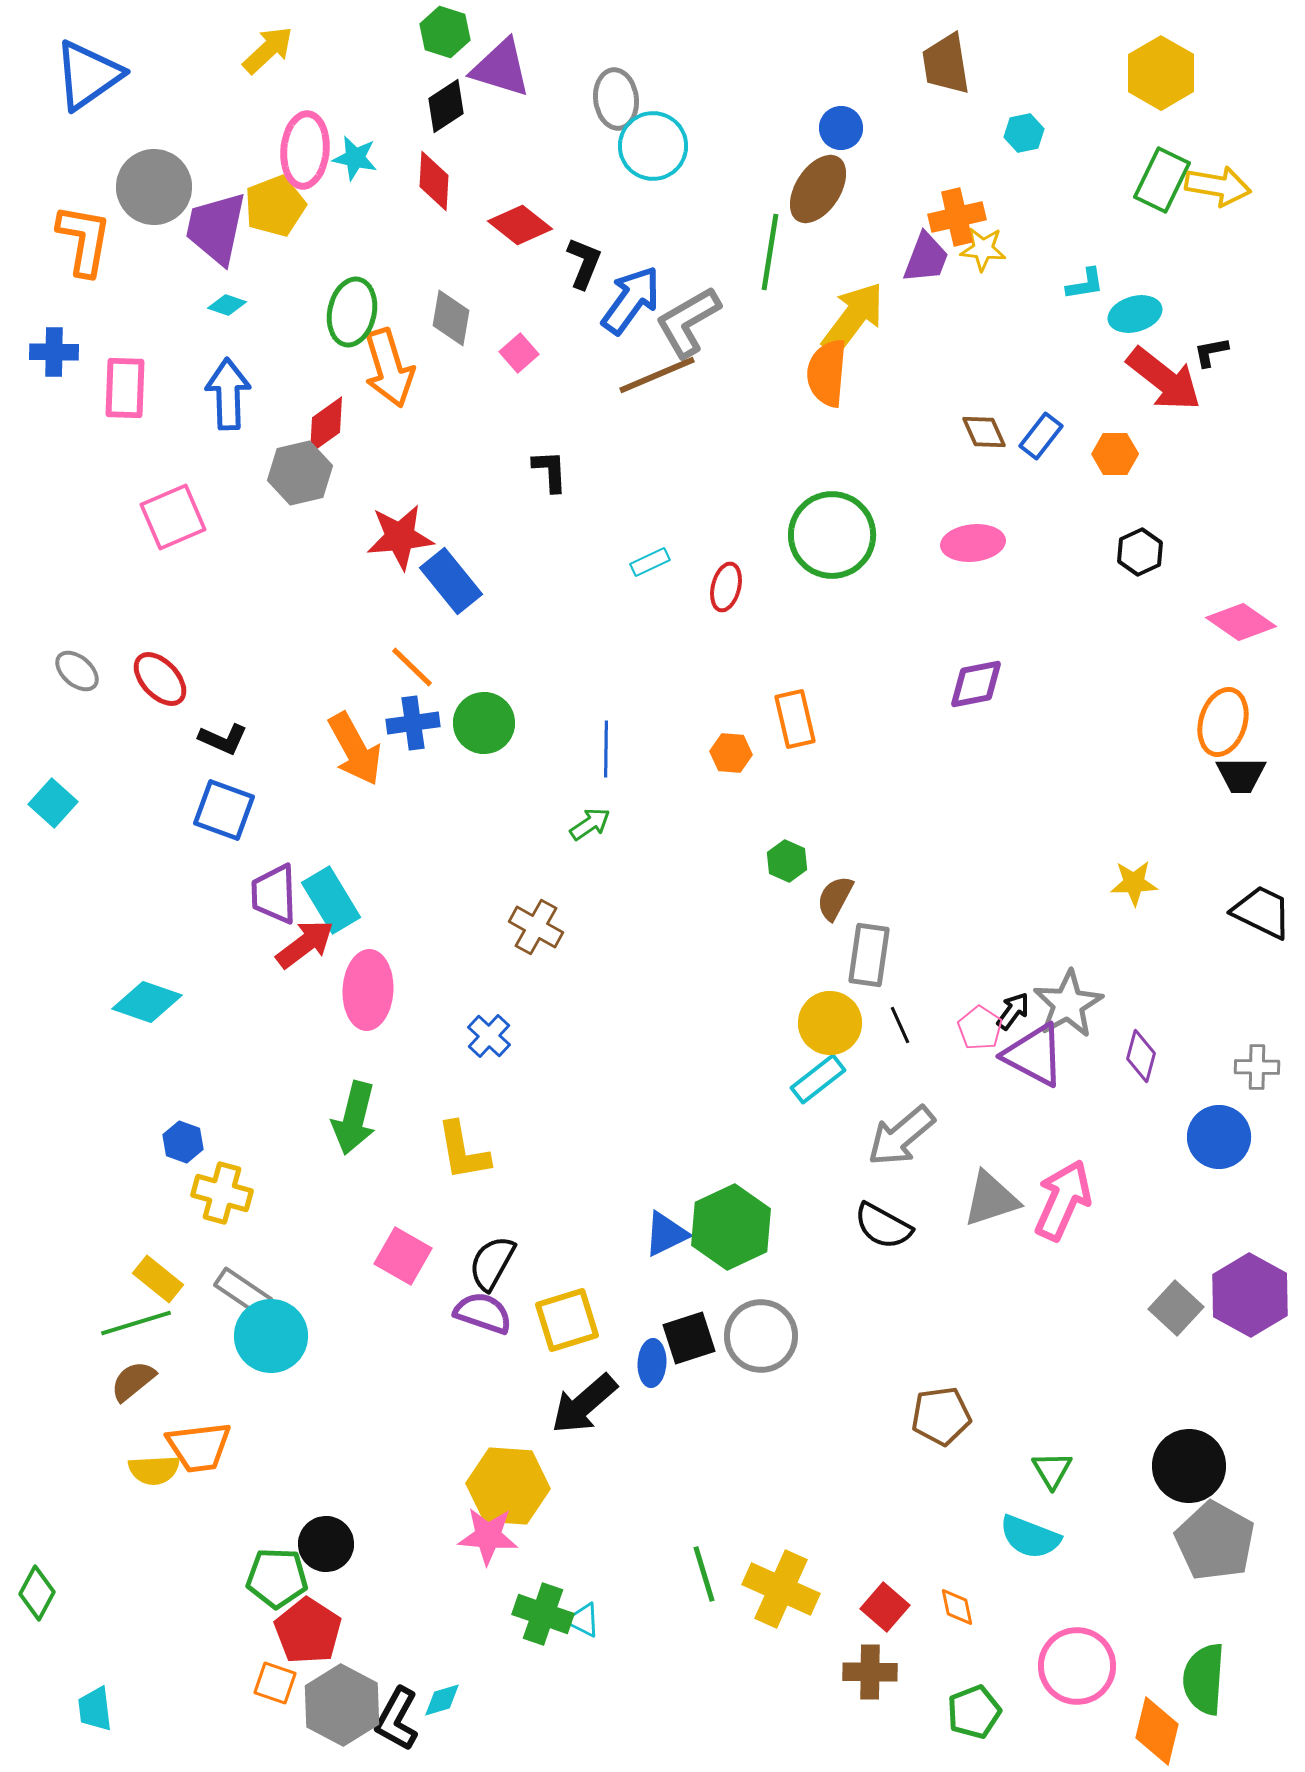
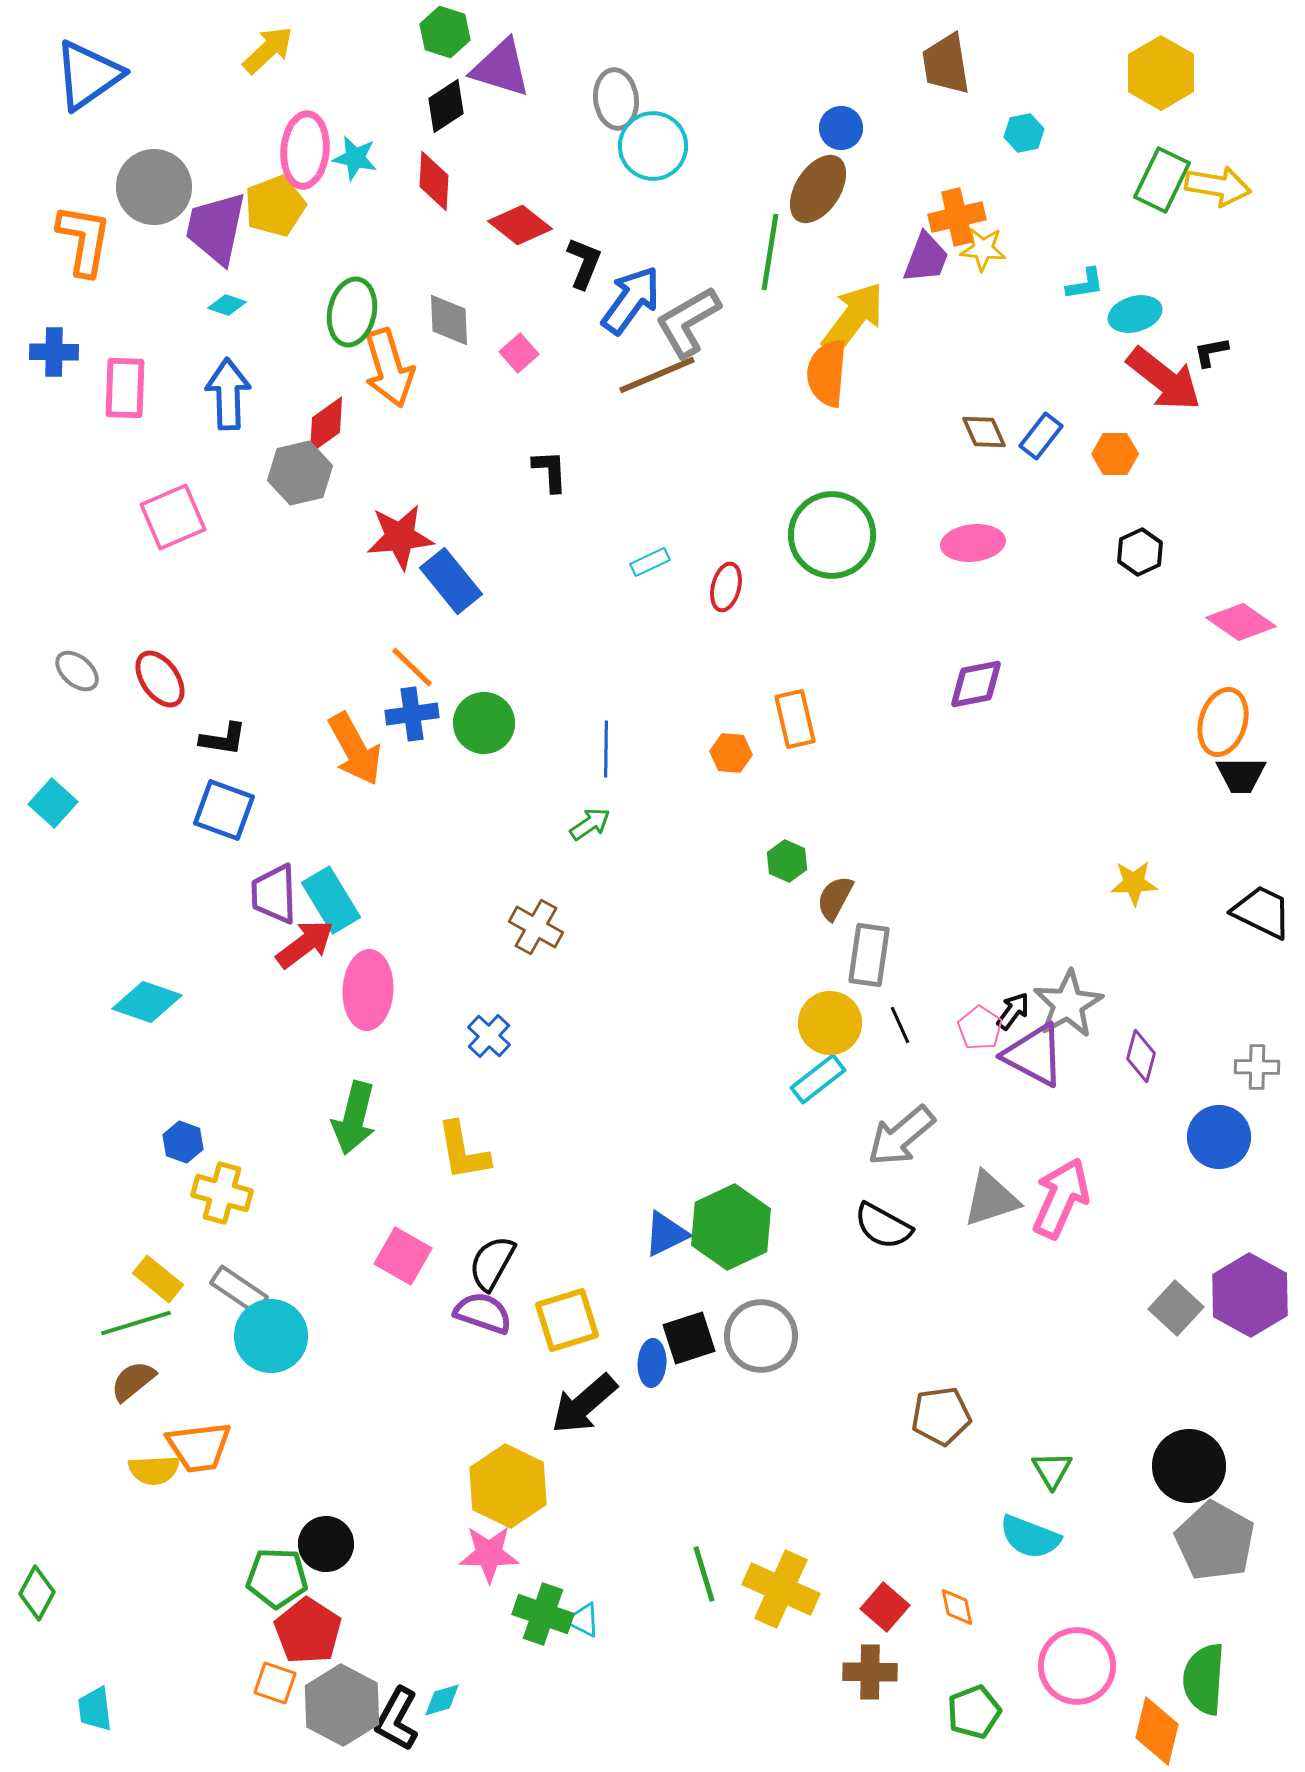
gray diamond at (451, 318): moved 2 px left, 2 px down; rotated 12 degrees counterclockwise
red ellipse at (160, 679): rotated 8 degrees clockwise
blue cross at (413, 723): moved 1 px left, 9 px up
black L-shape at (223, 739): rotated 15 degrees counterclockwise
pink arrow at (1063, 1200): moved 2 px left, 2 px up
gray rectangle at (243, 1292): moved 4 px left, 2 px up
yellow hexagon at (508, 1486): rotated 22 degrees clockwise
pink star at (488, 1536): moved 1 px right, 18 px down; rotated 4 degrees counterclockwise
